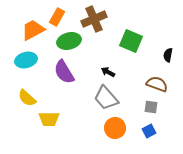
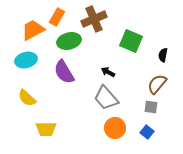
black semicircle: moved 5 px left
brown semicircle: rotated 70 degrees counterclockwise
yellow trapezoid: moved 3 px left, 10 px down
blue square: moved 2 px left, 1 px down; rotated 24 degrees counterclockwise
